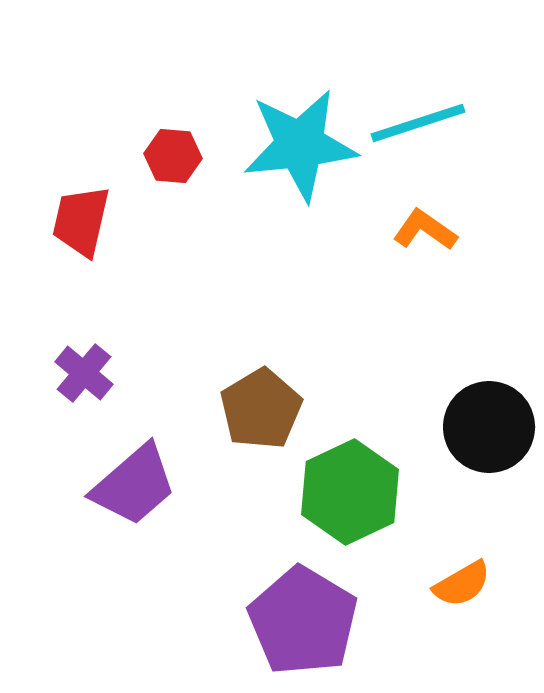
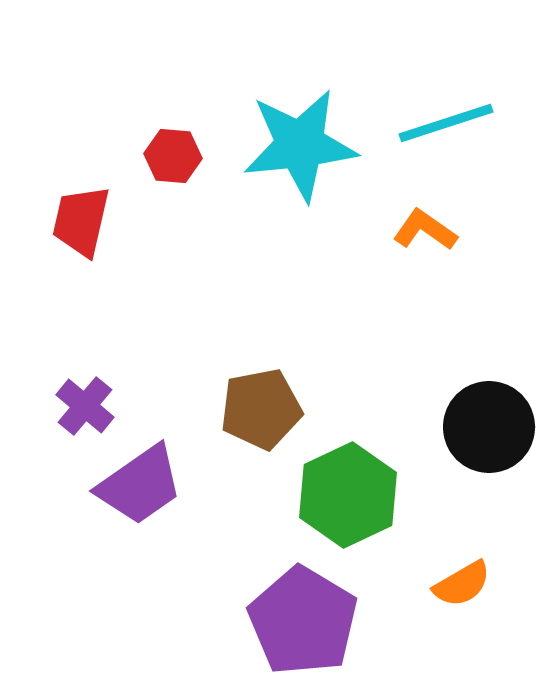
cyan line: moved 28 px right
purple cross: moved 1 px right, 33 px down
brown pentagon: rotated 20 degrees clockwise
purple trapezoid: moved 6 px right; rotated 6 degrees clockwise
green hexagon: moved 2 px left, 3 px down
